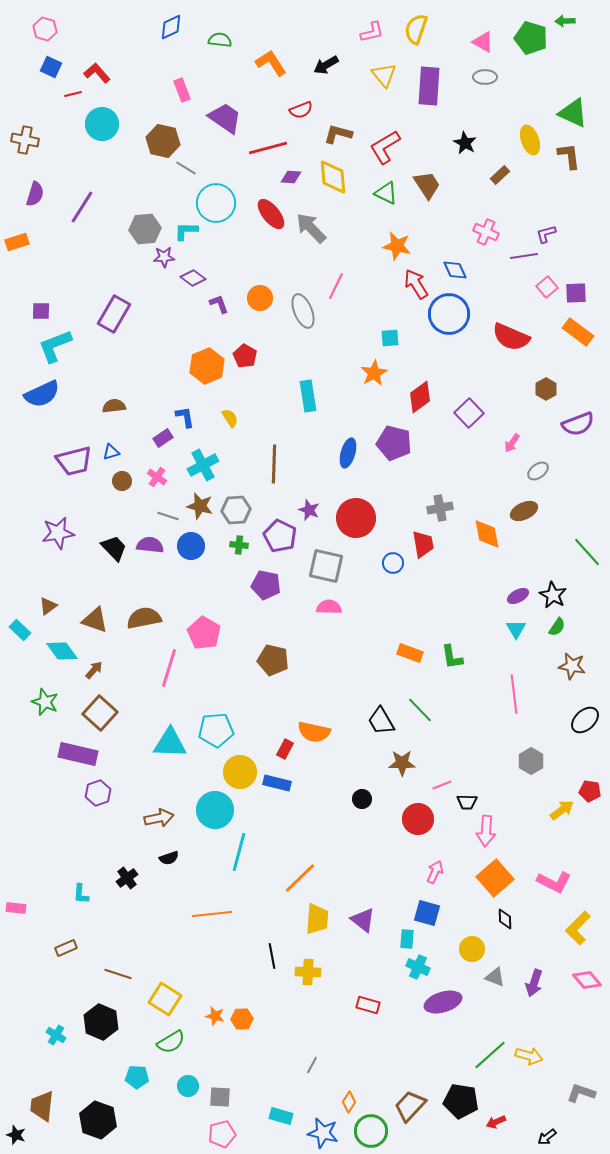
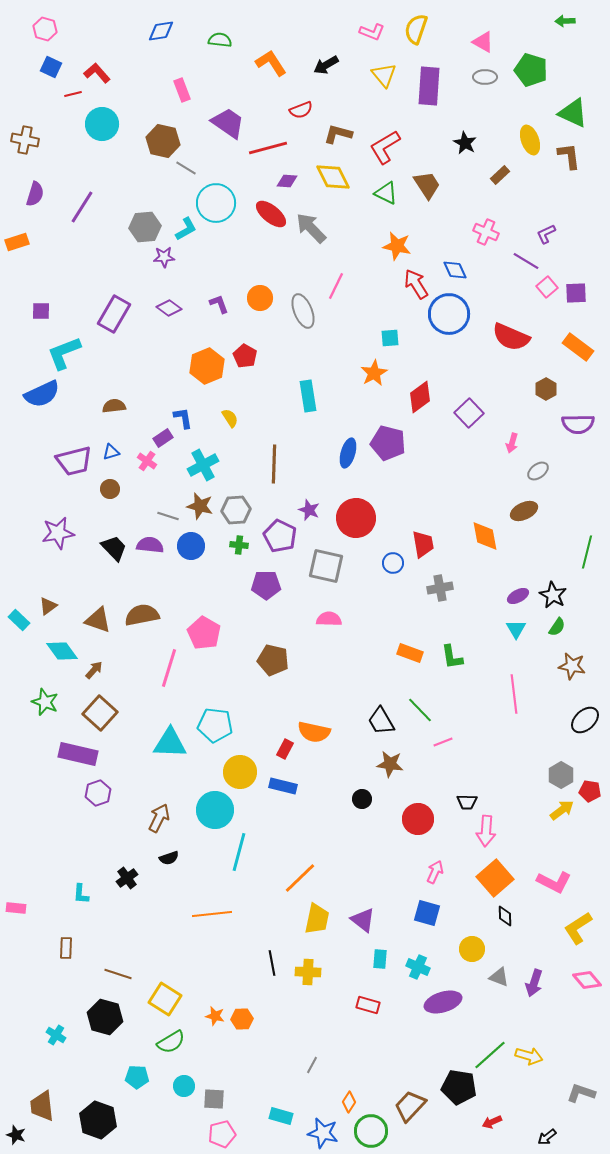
blue diamond at (171, 27): moved 10 px left, 4 px down; rotated 16 degrees clockwise
pink L-shape at (372, 32): rotated 35 degrees clockwise
green pentagon at (531, 38): moved 32 px down
purple trapezoid at (225, 118): moved 3 px right, 5 px down
purple diamond at (291, 177): moved 4 px left, 4 px down
yellow diamond at (333, 177): rotated 21 degrees counterclockwise
red ellipse at (271, 214): rotated 12 degrees counterclockwise
gray hexagon at (145, 229): moved 2 px up
cyan L-shape at (186, 231): moved 2 px up; rotated 150 degrees clockwise
purple L-shape at (546, 234): rotated 10 degrees counterclockwise
purple line at (524, 256): moved 2 px right, 5 px down; rotated 40 degrees clockwise
purple diamond at (193, 278): moved 24 px left, 30 px down
orange rectangle at (578, 332): moved 15 px down
cyan L-shape at (55, 346): moved 9 px right, 7 px down
blue L-shape at (185, 417): moved 2 px left, 1 px down
purple semicircle at (578, 424): rotated 20 degrees clockwise
purple pentagon at (394, 443): moved 6 px left
pink arrow at (512, 443): rotated 18 degrees counterclockwise
pink cross at (157, 477): moved 10 px left, 16 px up
brown circle at (122, 481): moved 12 px left, 8 px down
gray cross at (440, 508): moved 80 px down
orange diamond at (487, 534): moved 2 px left, 2 px down
green line at (587, 552): rotated 56 degrees clockwise
purple pentagon at (266, 585): rotated 12 degrees counterclockwise
pink semicircle at (329, 607): moved 12 px down
brown semicircle at (144, 618): moved 2 px left, 3 px up
brown triangle at (95, 620): moved 3 px right
cyan rectangle at (20, 630): moved 1 px left, 10 px up
cyan pentagon at (216, 730): moved 1 px left, 5 px up; rotated 12 degrees clockwise
gray hexagon at (531, 761): moved 30 px right, 14 px down
brown star at (402, 763): moved 12 px left, 1 px down; rotated 8 degrees clockwise
blue rectangle at (277, 783): moved 6 px right, 3 px down
pink line at (442, 785): moved 1 px right, 43 px up
brown arrow at (159, 818): rotated 52 degrees counterclockwise
yellow trapezoid at (317, 919): rotated 8 degrees clockwise
black diamond at (505, 919): moved 3 px up
yellow L-shape at (578, 928): rotated 12 degrees clockwise
cyan rectangle at (407, 939): moved 27 px left, 20 px down
brown rectangle at (66, 948): rotated 65 degrees counterclockwise
black line at (272, 956): moved 7 px down
gray triangle at (495, 977): moved 4 px right
black hexagon at (101, 1022): moved 4 px right, 5 px up; rotated 8 degrees counterclockwise
cyan circle at (188, 1086): moved 4 px left
gray square at (220, 1097): moved 6 px left, 2 px down
black pentagon at (461, 1101): moved 2 px left, 14 px up
brown trapezoid at (42, 1106): rotated 12 degrees counterclockwise
red arrow at (496, 1122): moved 4 px left
